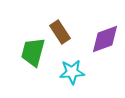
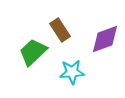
brown rectangle: moved 2 px up
green trapezoid: rotated 32 degrees clockwise
